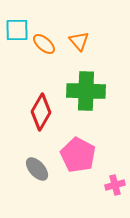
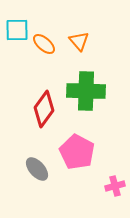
red diamond: moved 3 px right, 3 px up; rotated 6 degrees clockwise
pink pentagon: moved 1 px left, 3 px up
pink cross: moved 1 px down
